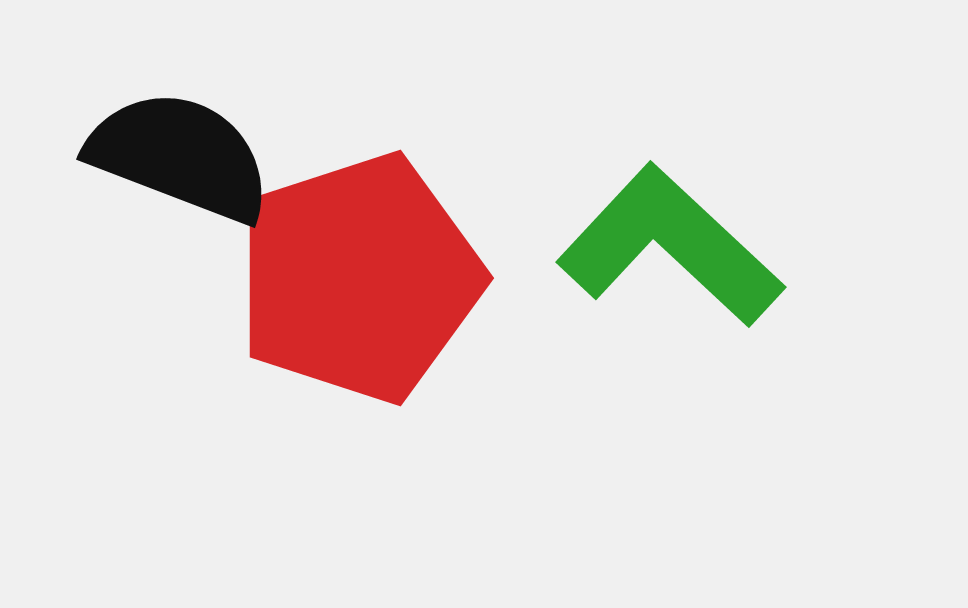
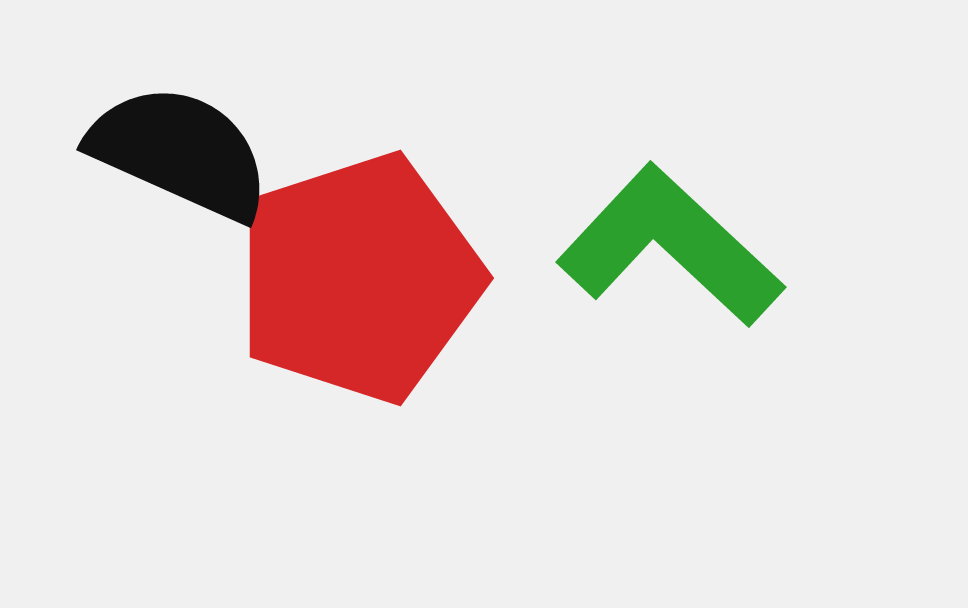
black semicircle: moved 4 px up; rotated 3 degrees clockwise
